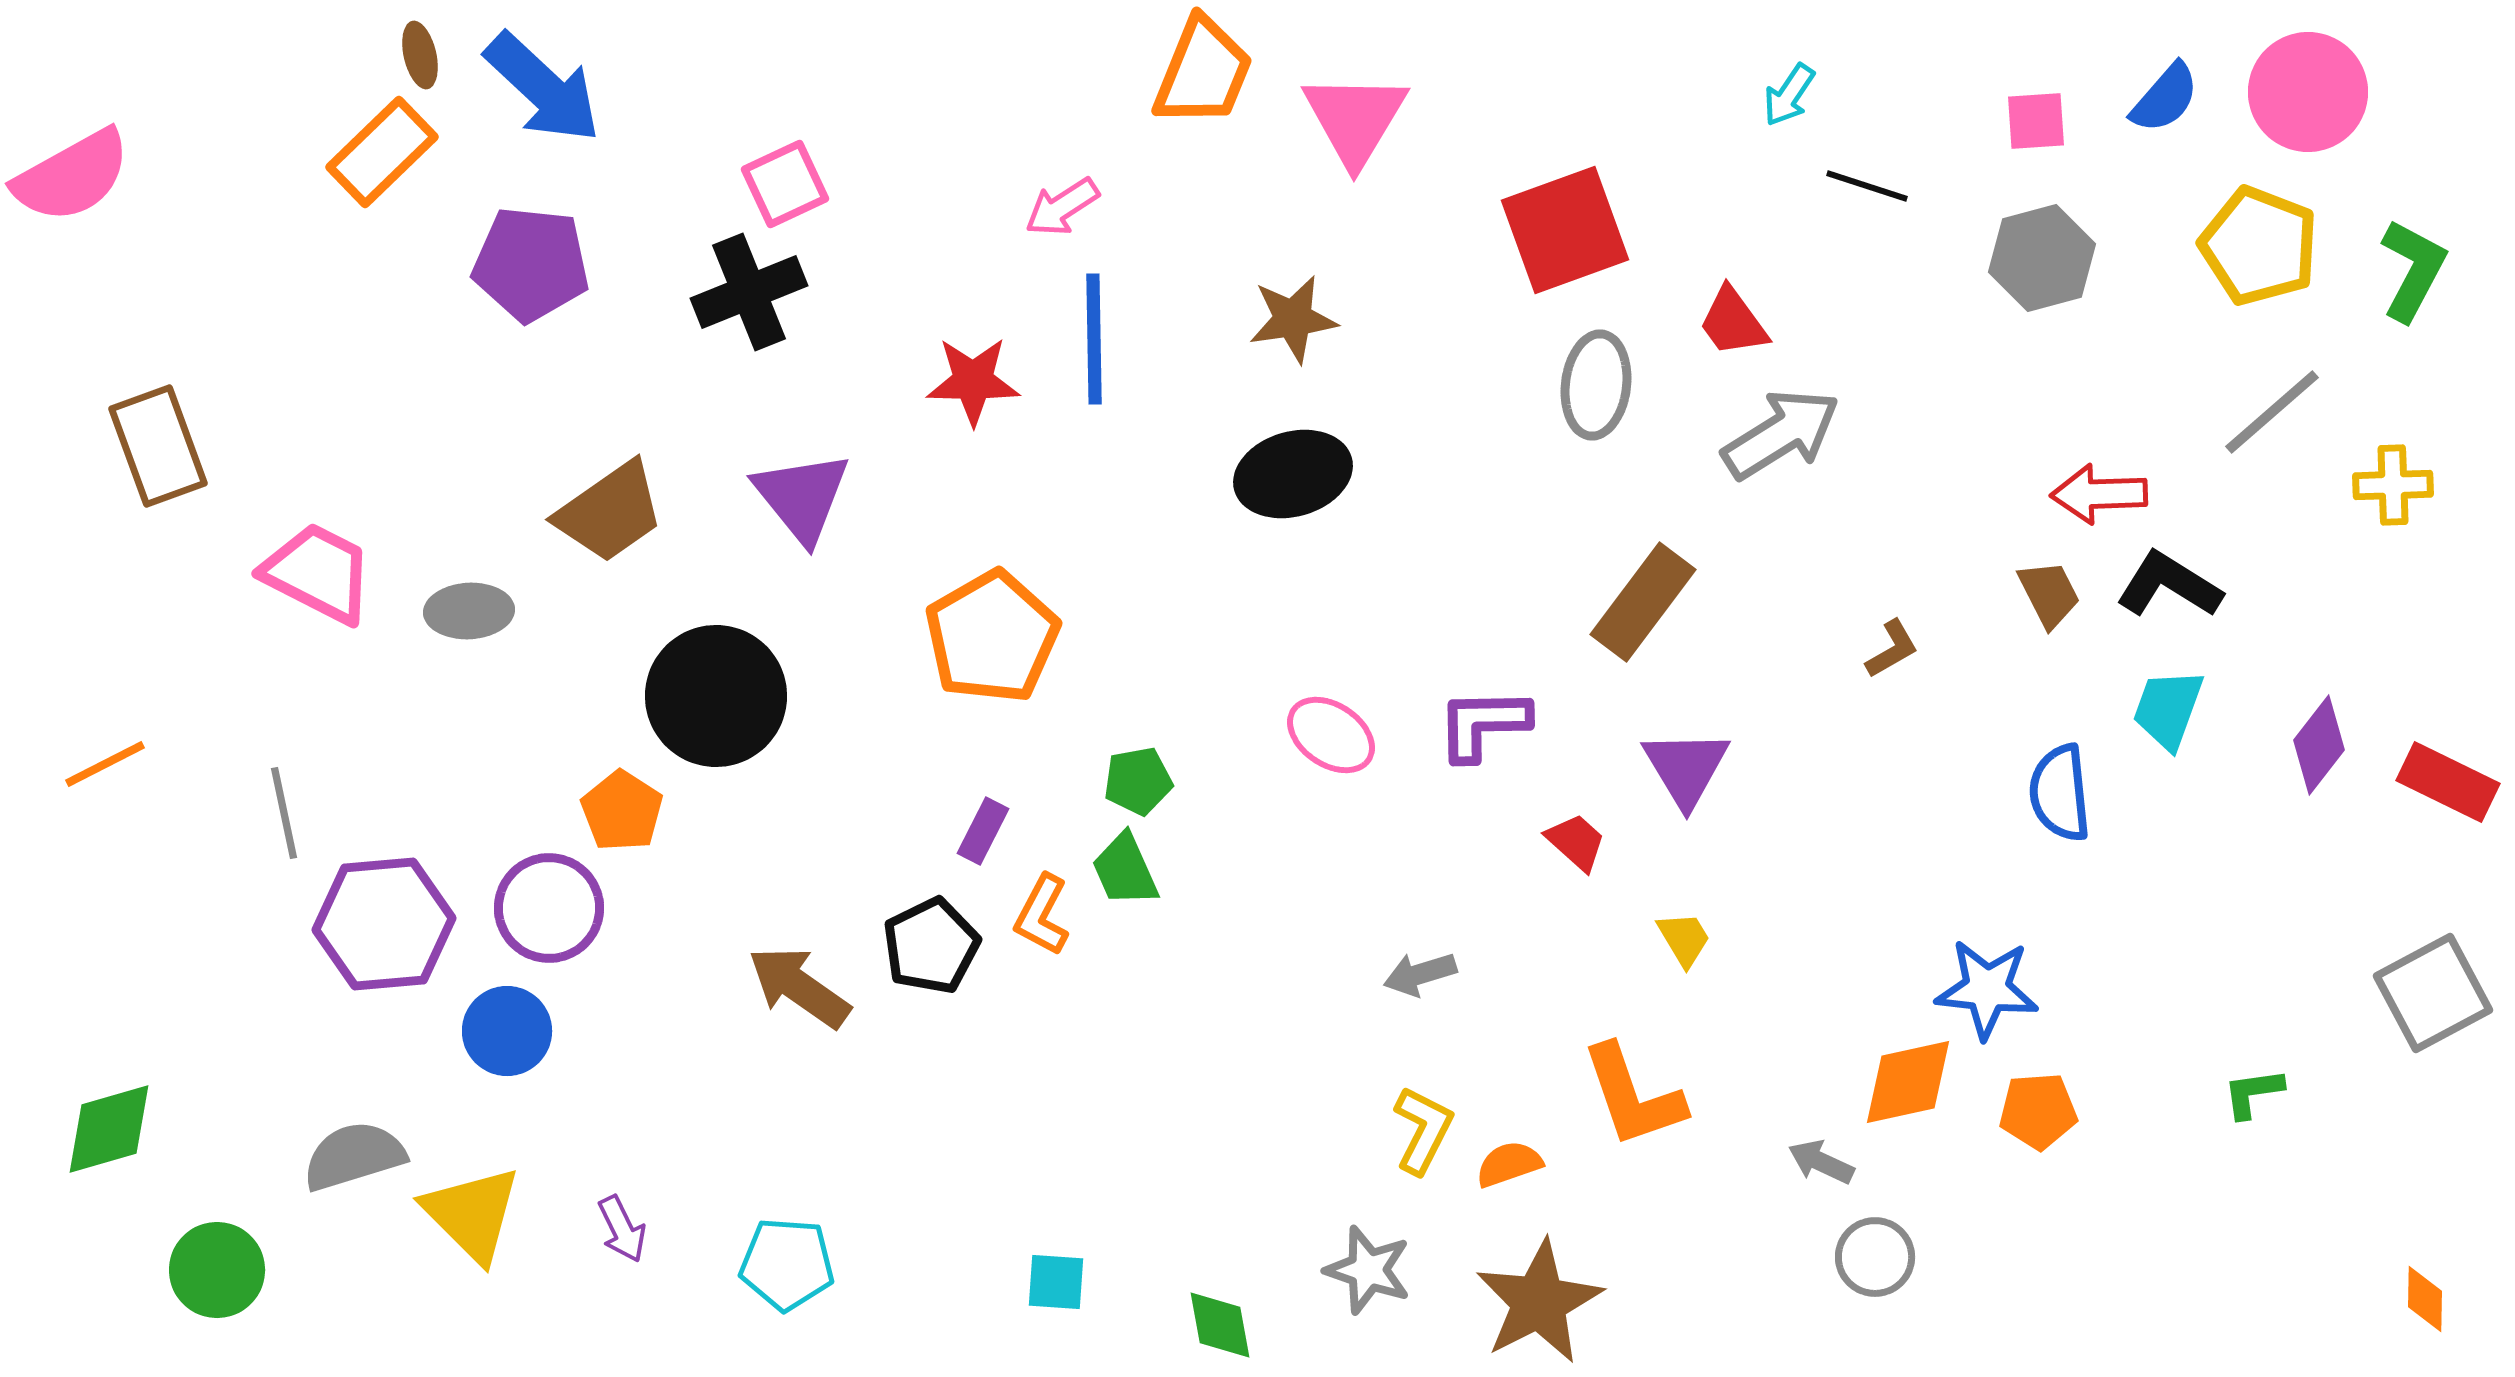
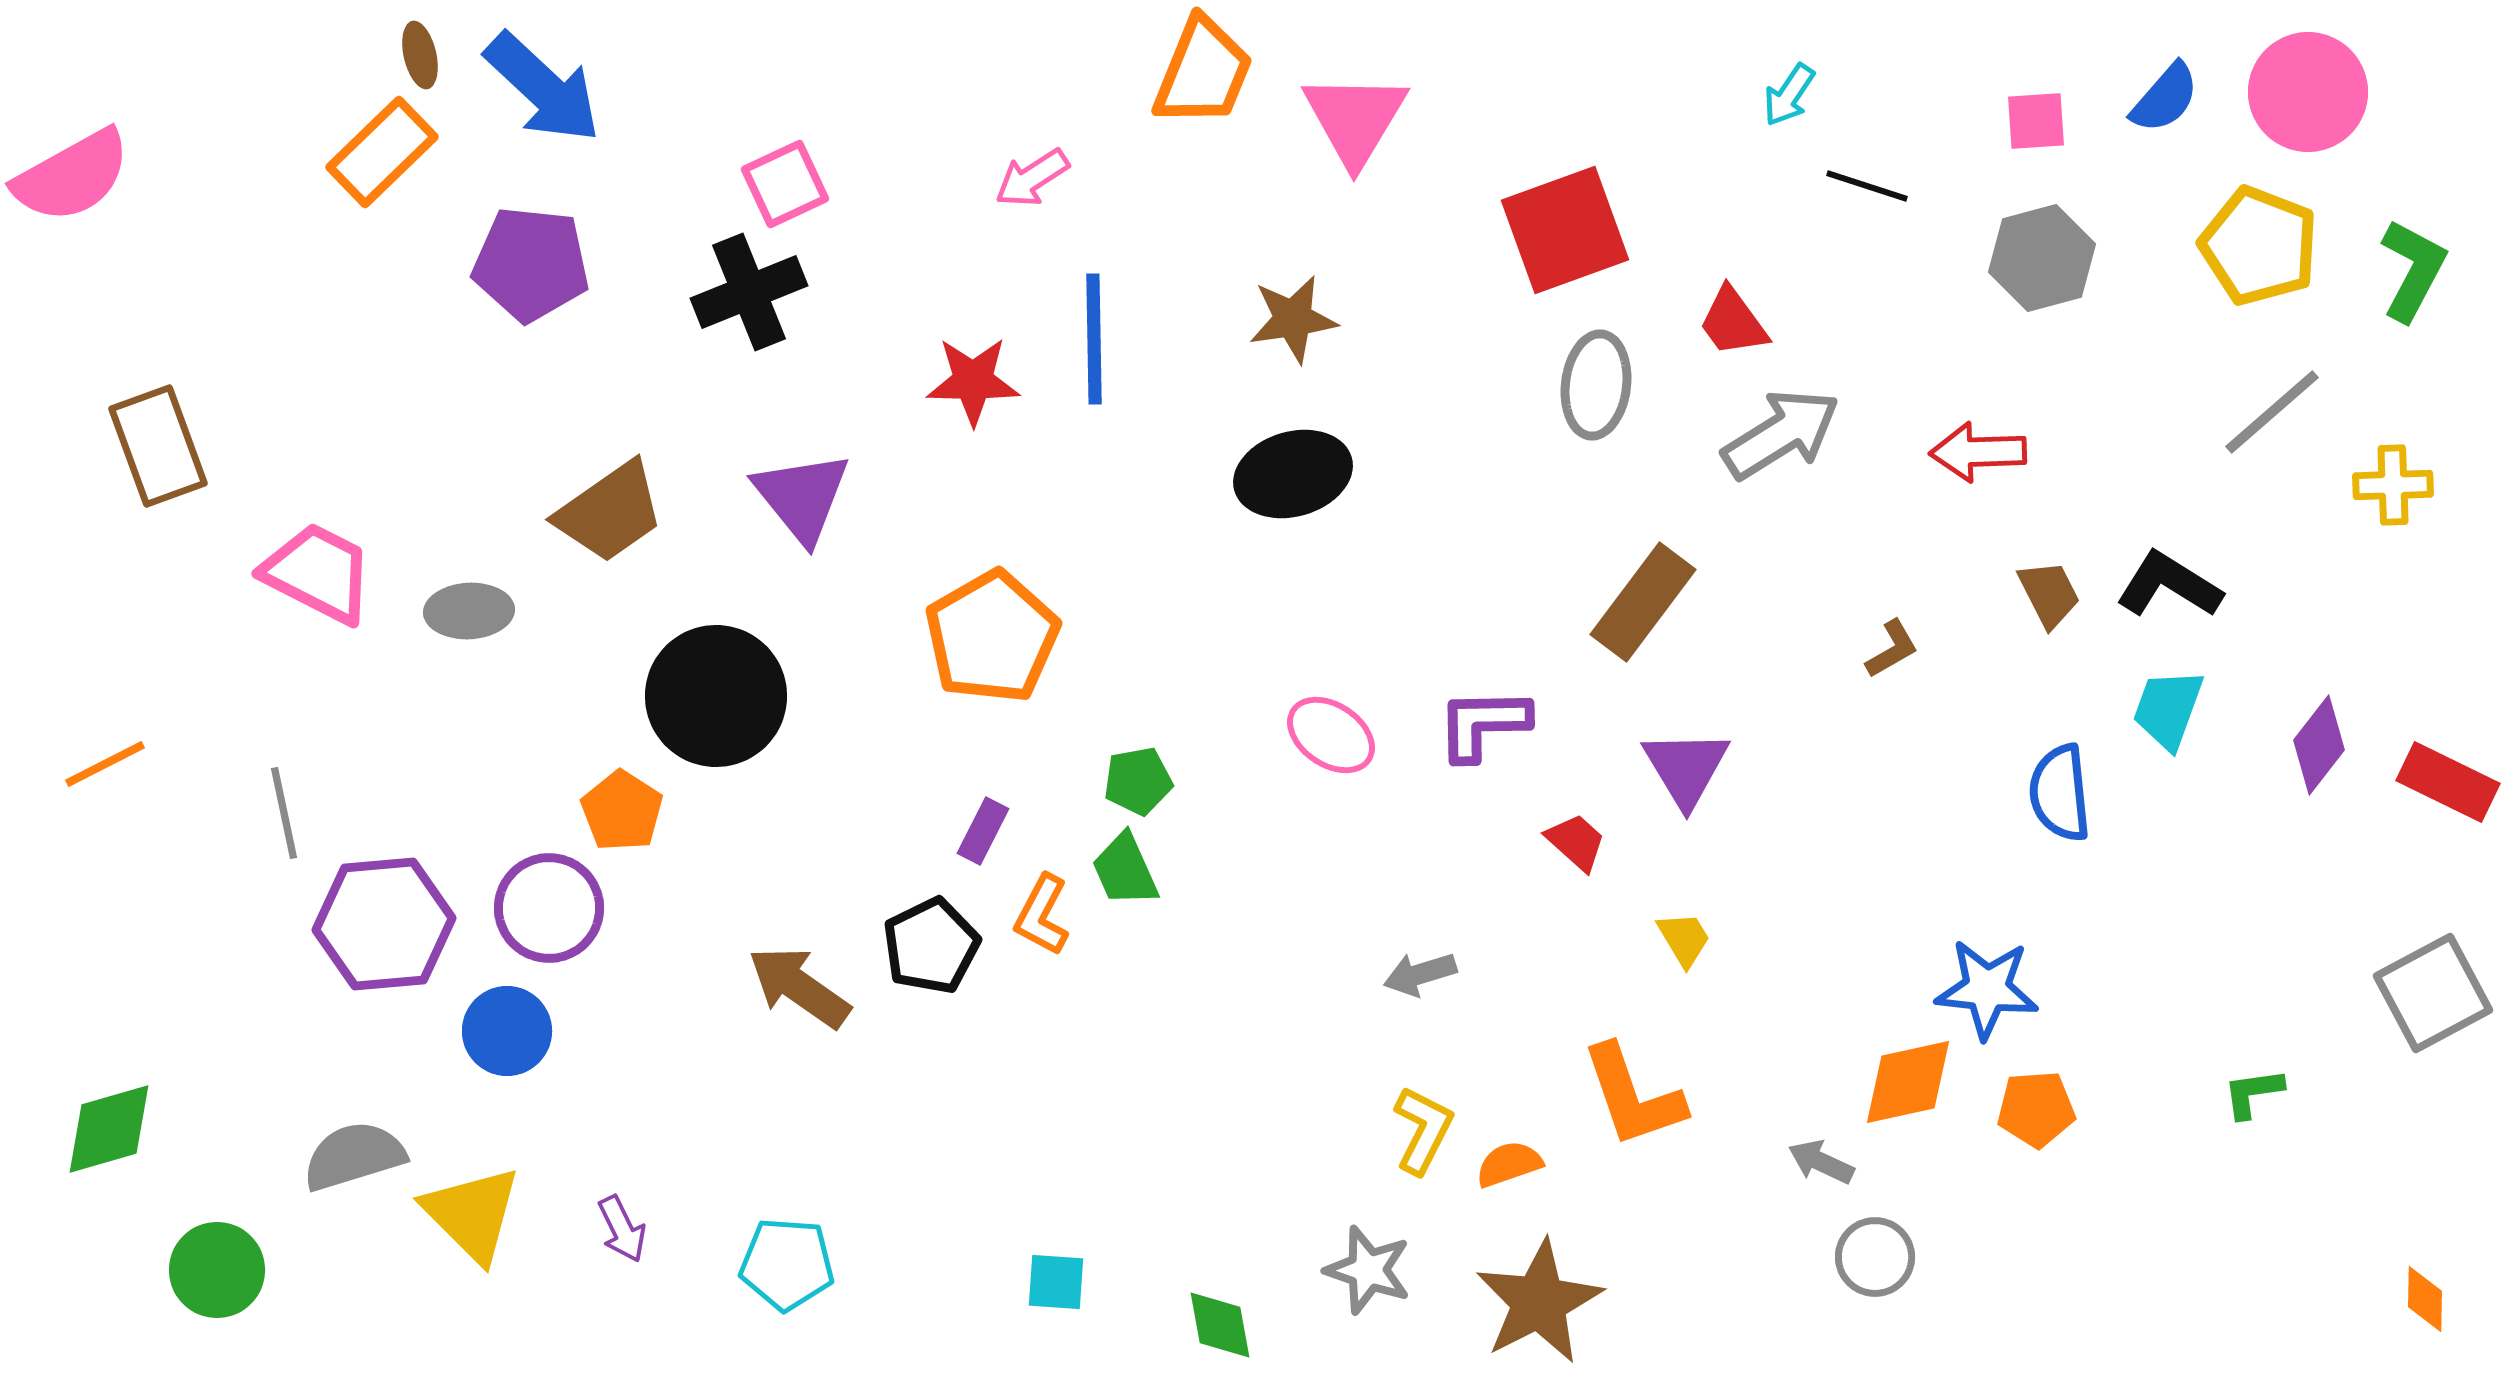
pink arrow at (1062, 207): moved 30 px left, 29 px up
red arrow at (2099, 494): moved 121 px left, 42 px up
orange pentagon at (2038, 1111): moved 2 px left, 2 px up
